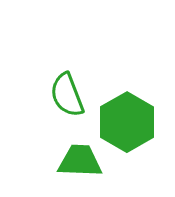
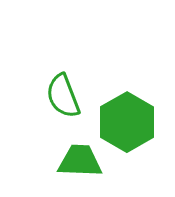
green semicircle: moved 4 px left, 1 px down
